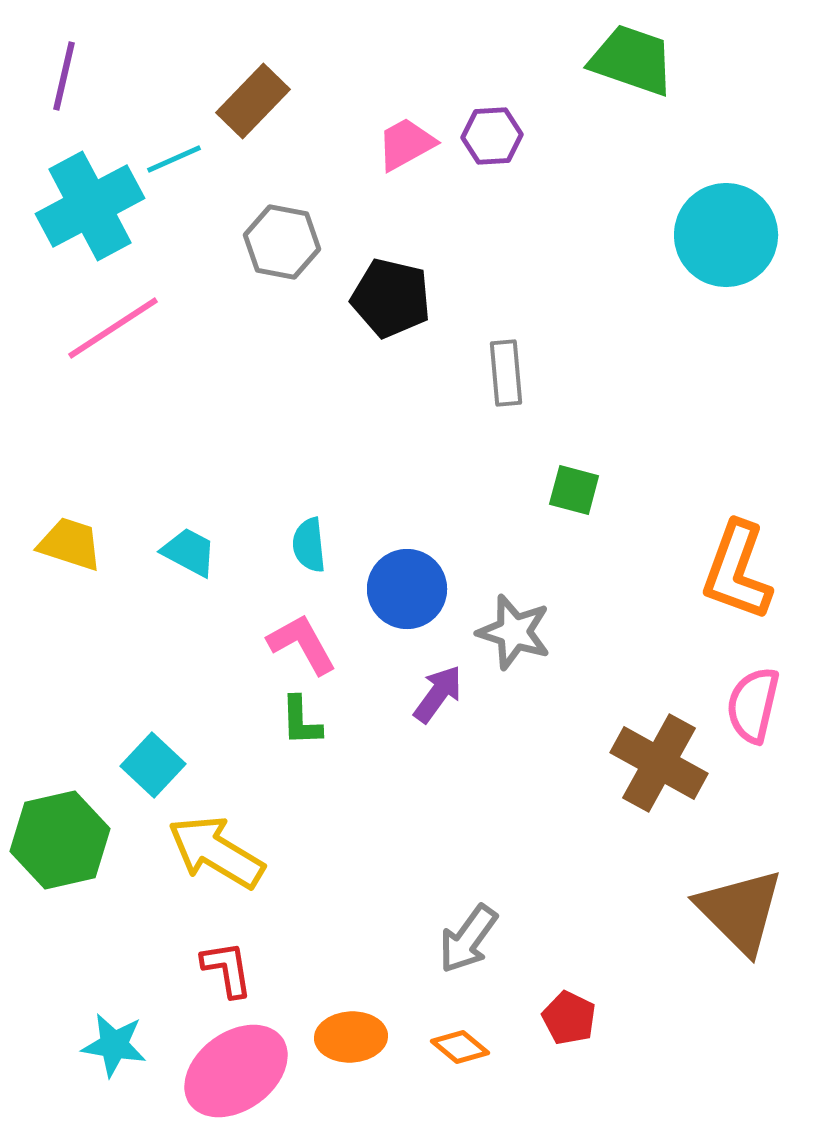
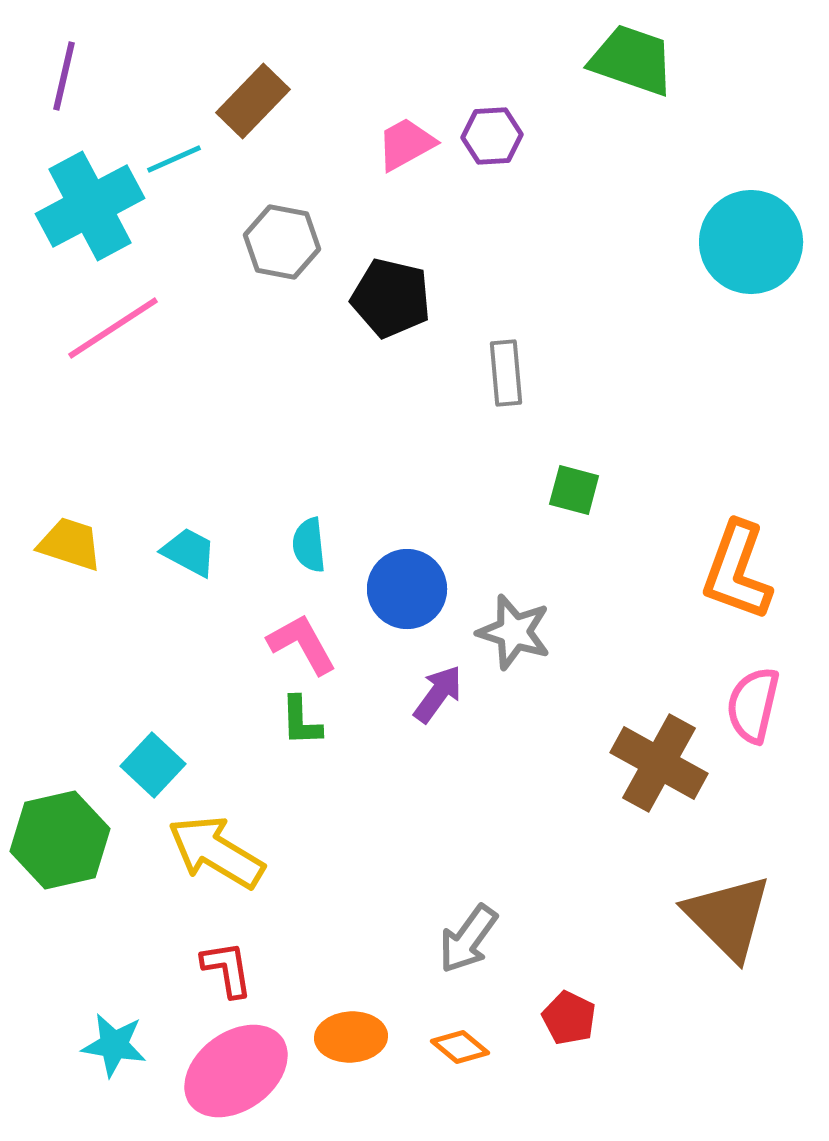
cyan circle: moved 25 px right, 7 px down
brown triangle: moved 12 px left, 6 px down
